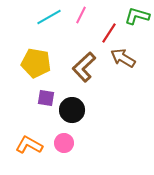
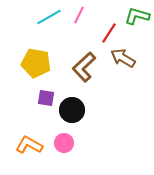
pink line: moved 2 px left
